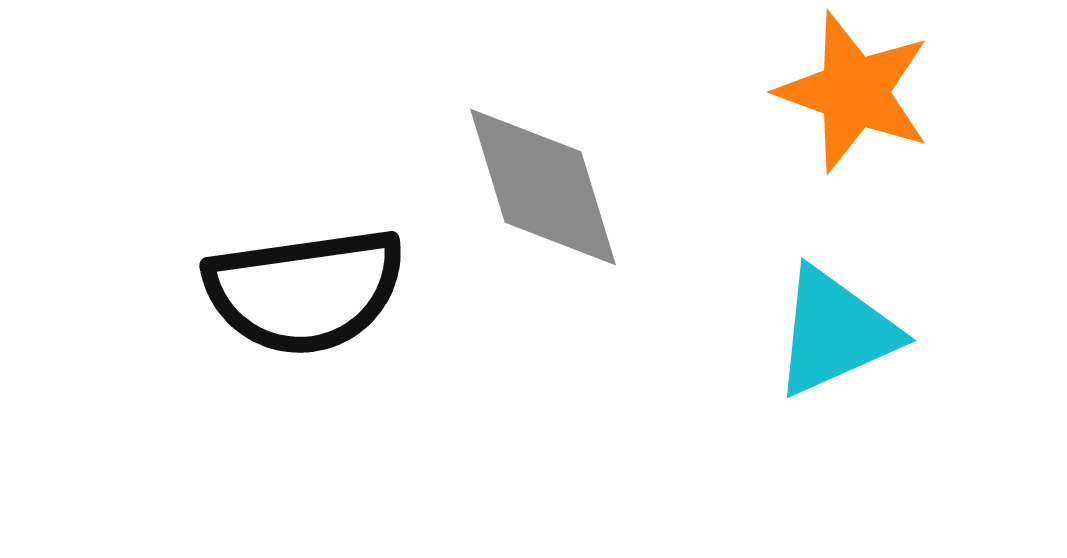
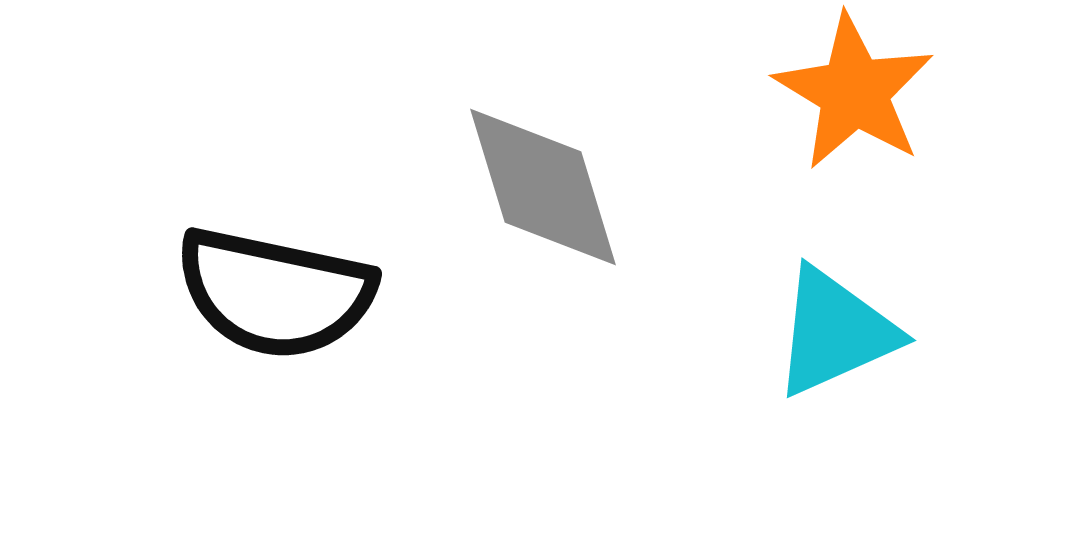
orange star: rotated 11 degrees clockwise
black semicircle: moved 30 px left, 2 px down; rotated 20 degrees clockwise
